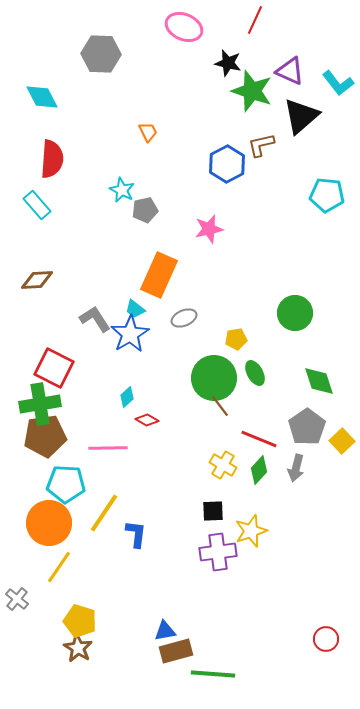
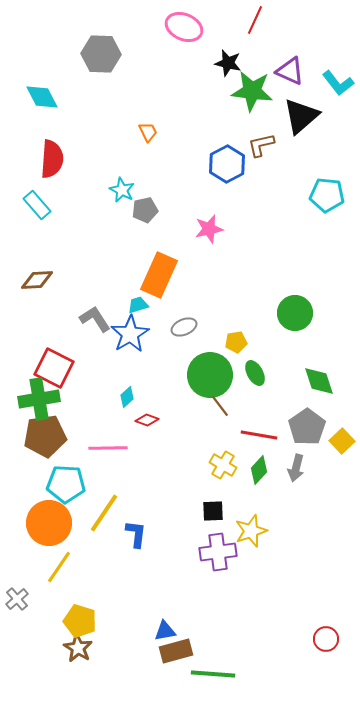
green star at (252, 91): rotated 12 degrees counterclockwise
cyan trapezoid at (135, 309): moved 3 px right, 4 px up; rotated 125 degrees clockwise
gray ellipse at (184, 318): moved 9 px down
yellow pentagon at (236, 339): moved 3 px down
green circle at (214, 378): moved 4 px left, 3 px up
green cross at (40, 404): moved 1 px left, 5 px up
red diamond at (147, 420): rotated 10 degrees counterclockwise
red line at (259, 439): moved 4 px up; rotated 12 degrees counterclockwise
gray cross at (17, 599): rotated 10 degrees clockwise
